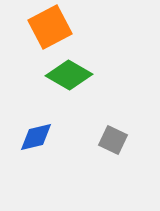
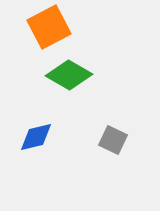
orange square: moved 1 px left
